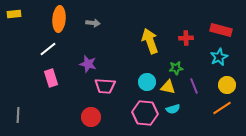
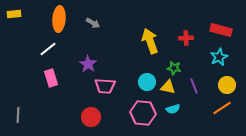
gray arrow: rotated 24 degrees clockwise
purple star: rotated 18 degrees clockwise
green star: moved 2 px left; rotated 16 degrees clockwise
pink hexagon: moved 2 px left
